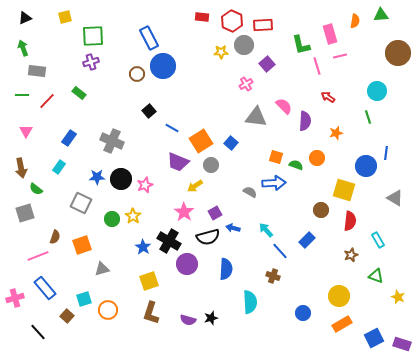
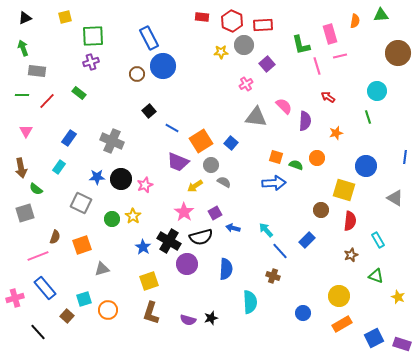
blue line at (386, 153): moved 19 px right, 4 px down
gray semicircle at (250, 192): moved 26 px left, 10 px up
black semicircle at (208, 237): moved 7 px left
